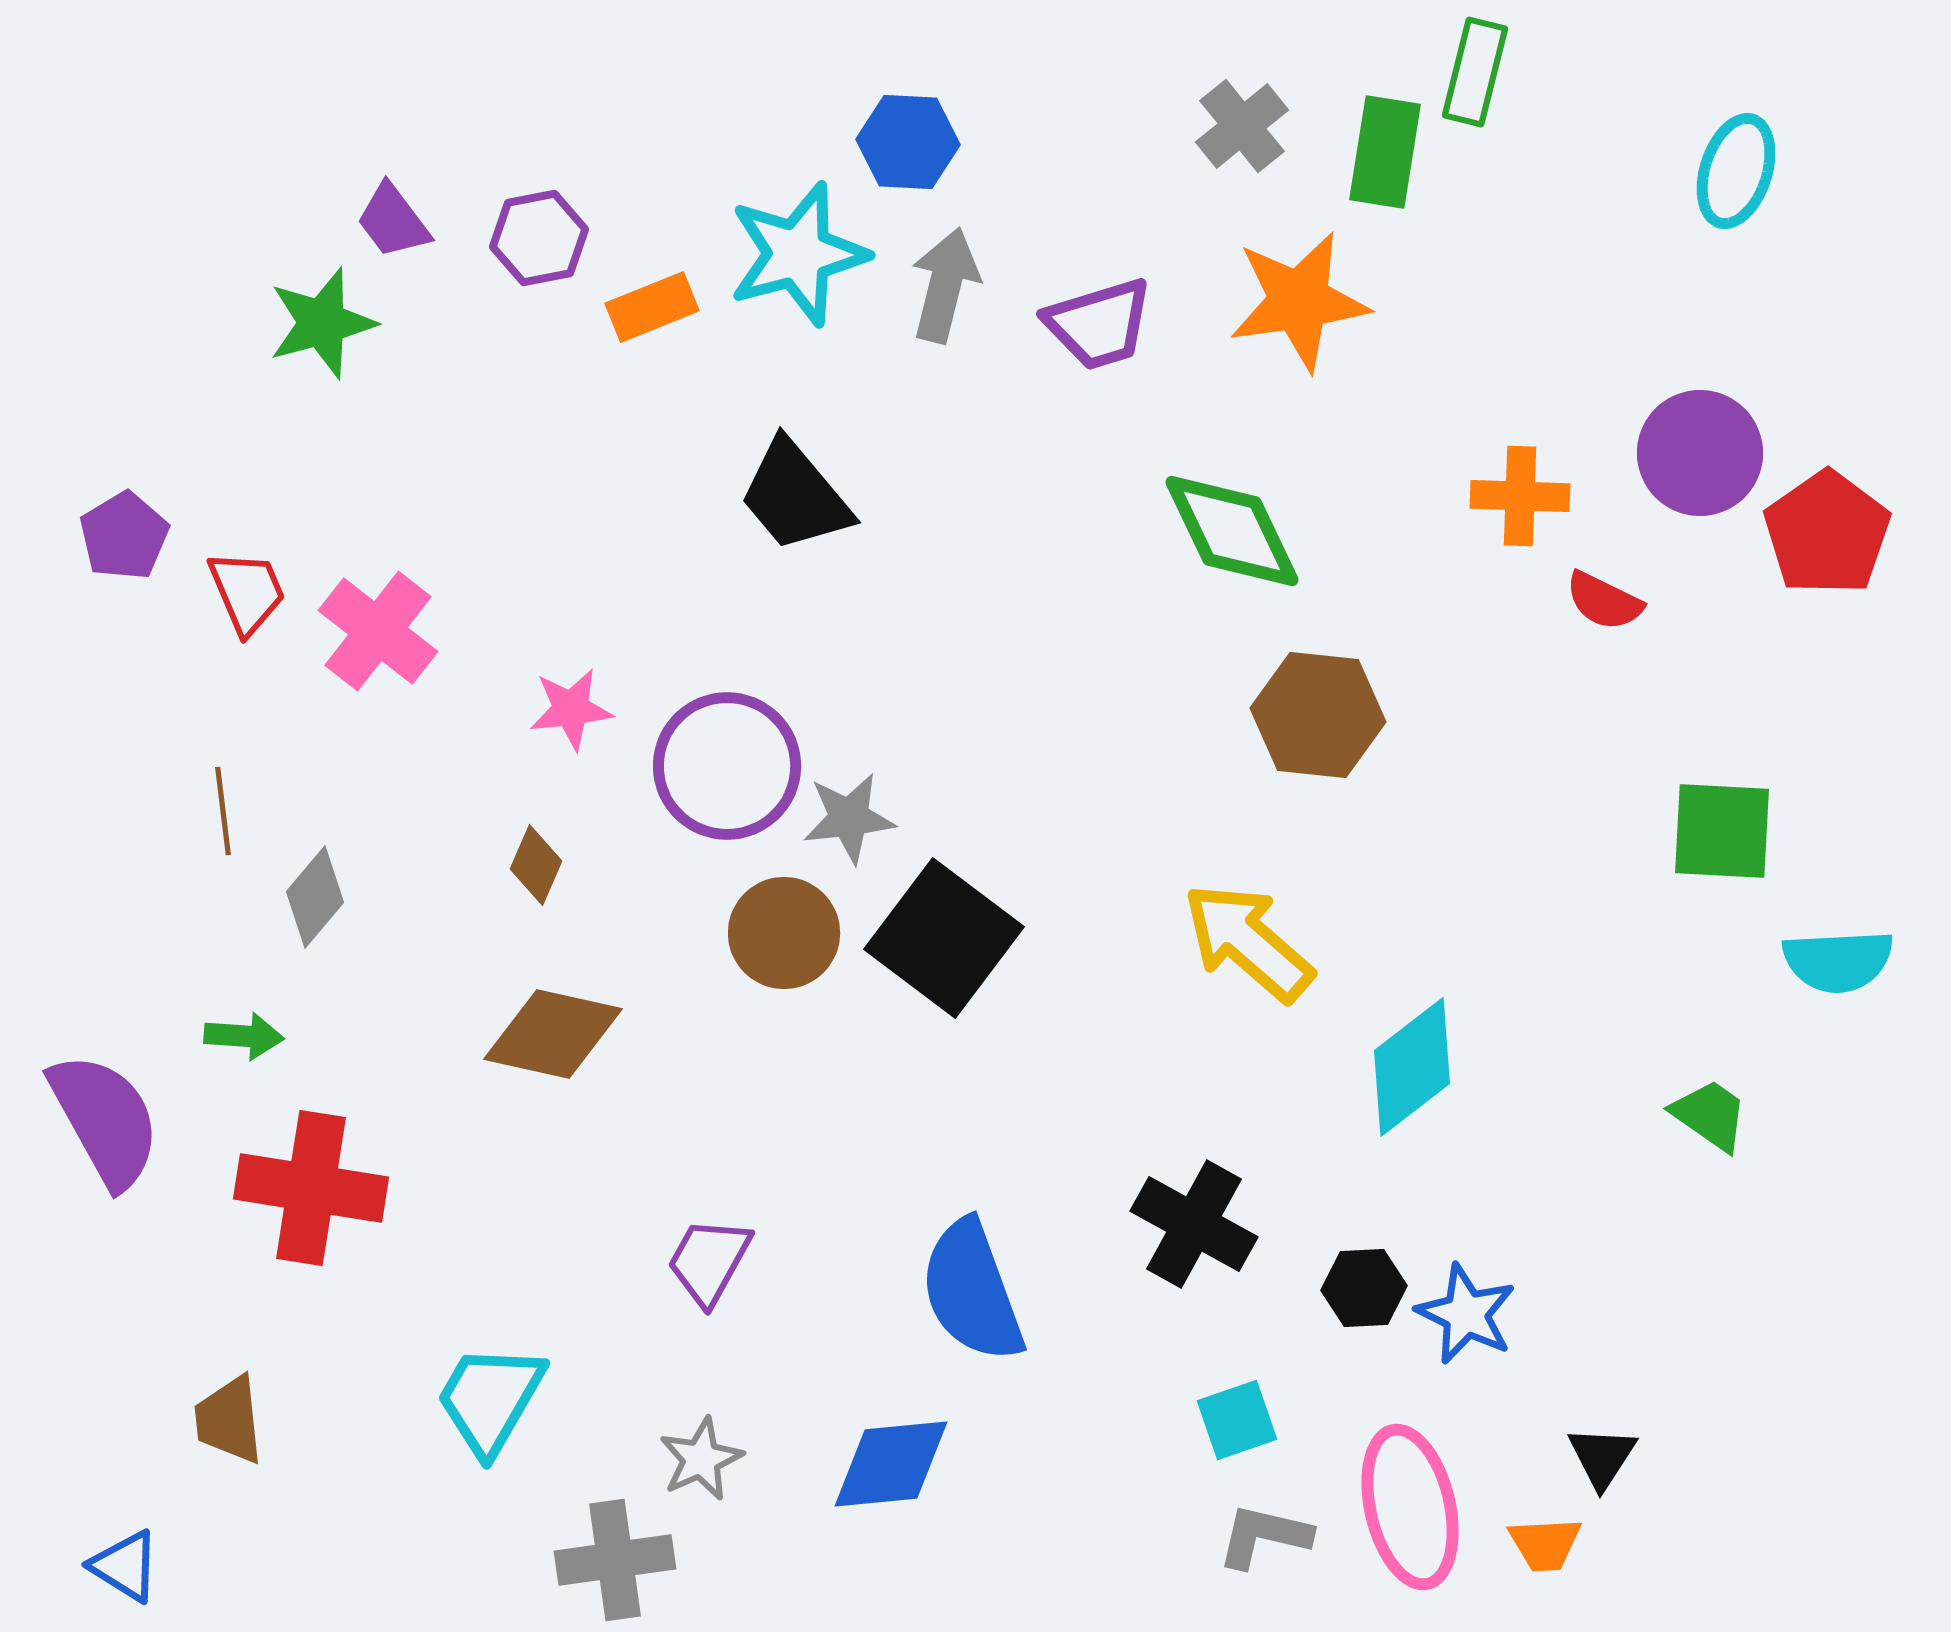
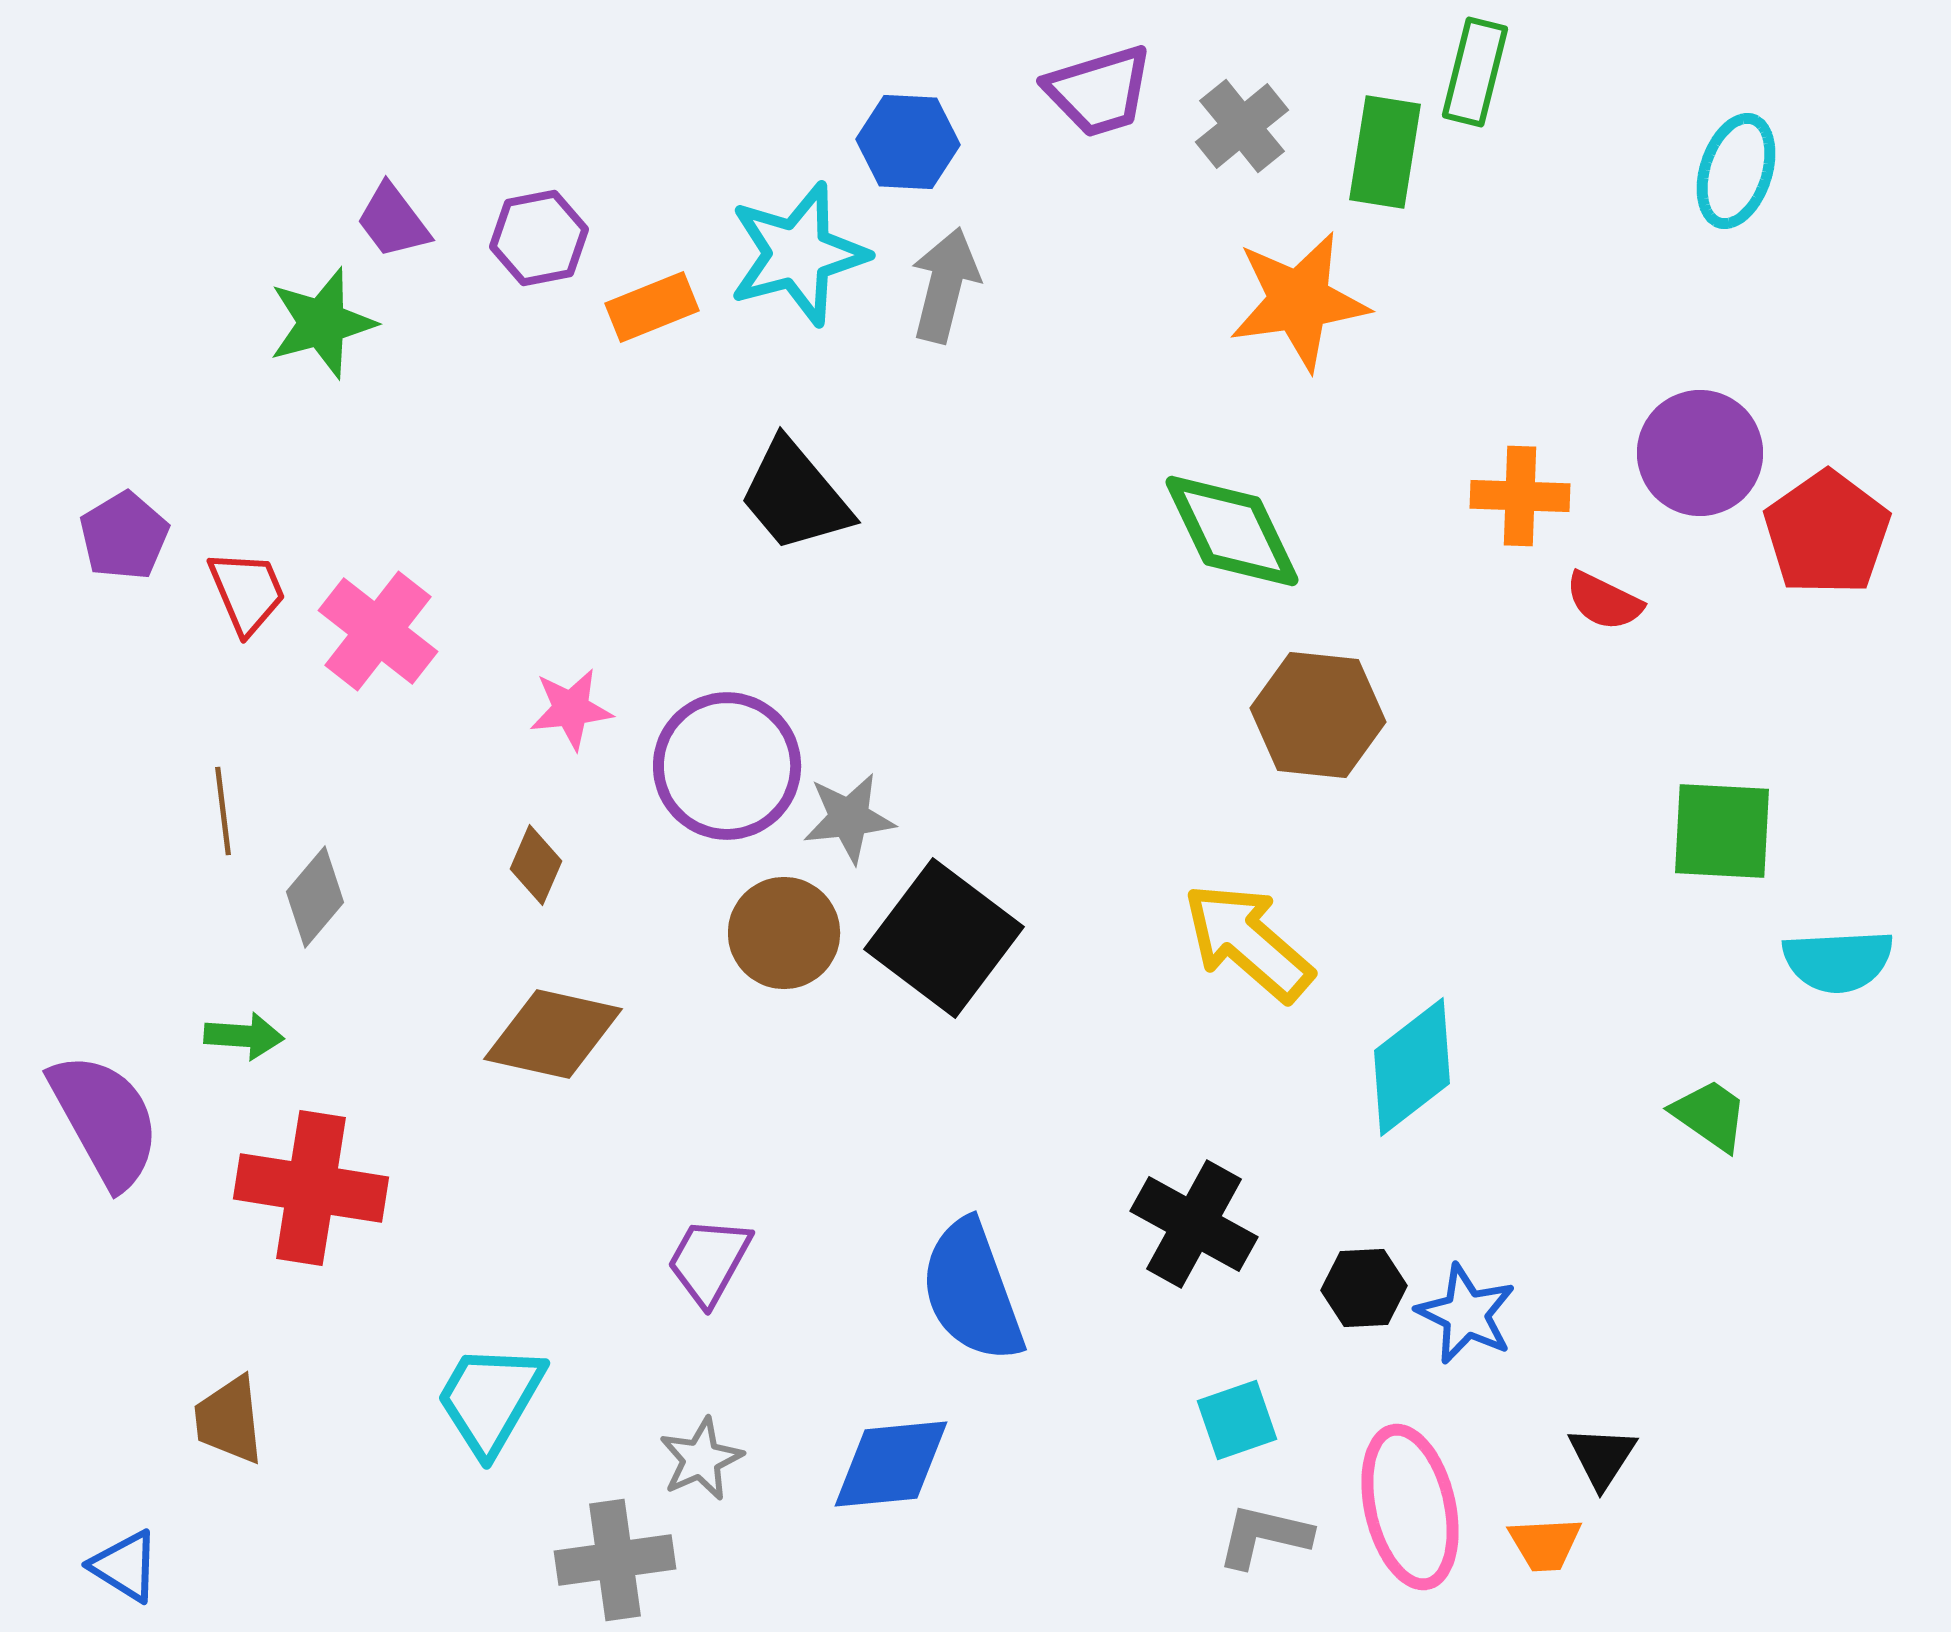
purple trapezoid at (1099, 324): moved 233 px up
